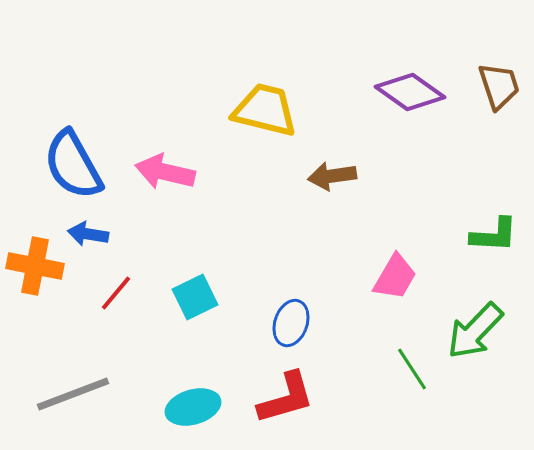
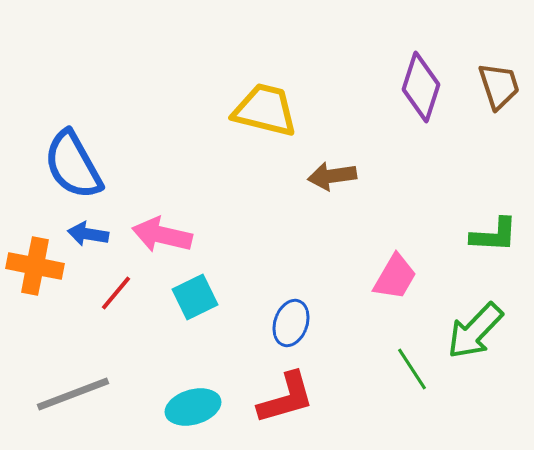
purple diamond: moved 11 px right, 5 px up; rotated 72 degrees clockwise
pink arrow: moved 3 px left, 63 px down
